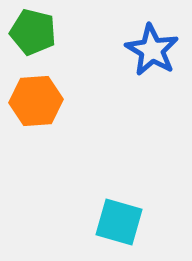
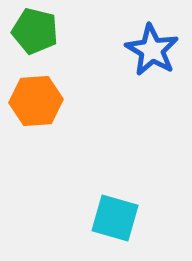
green pentagon: moved 2 px right, 1 px up
cyan square: moved 4 px left, 4 px up
